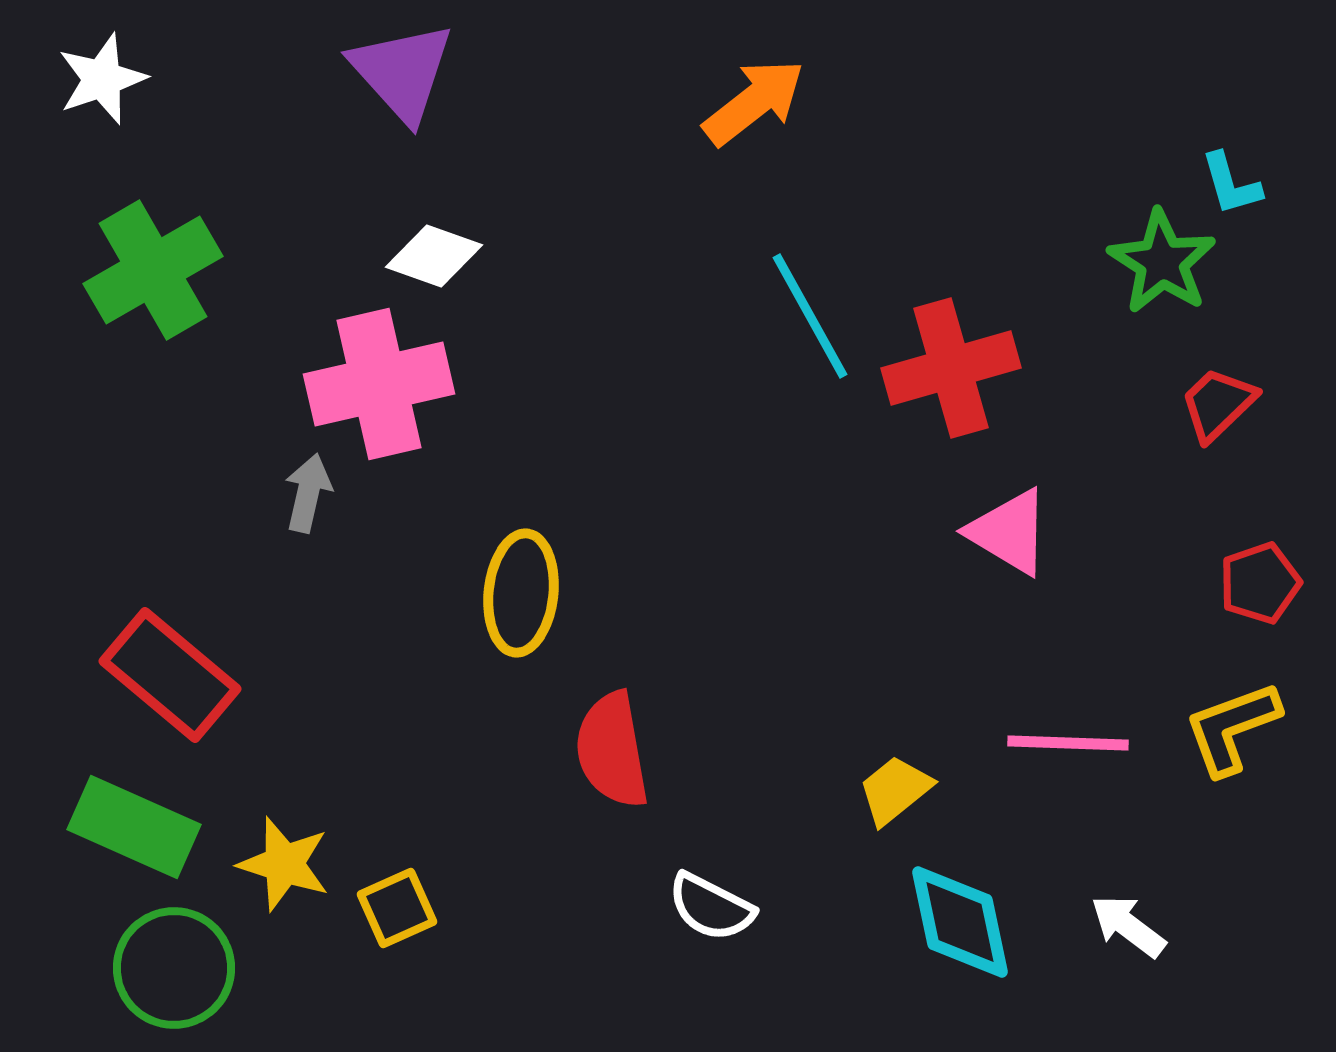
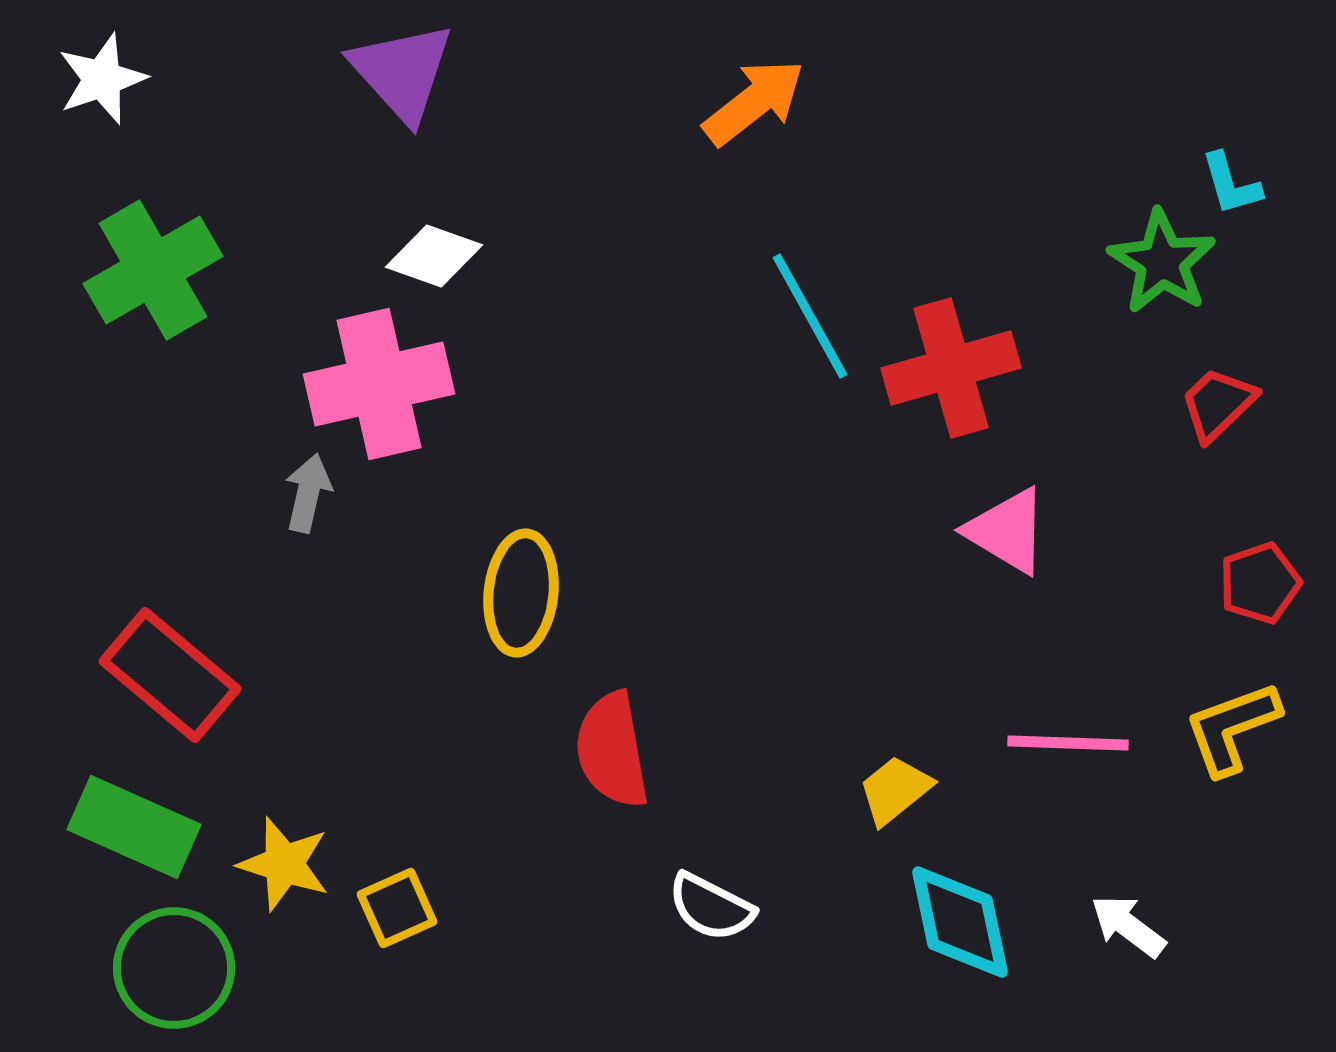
pink triangle: moved 2 px left, 1 px up
